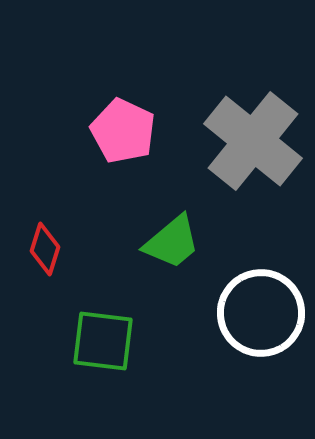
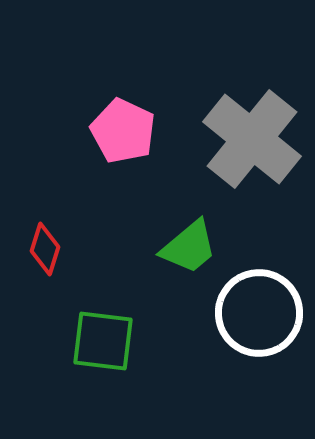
gray cross: moved 1 px left, 2 px up
green trapezoid: moved 17 px right, 5 px down
white circle: moved 2 px left
